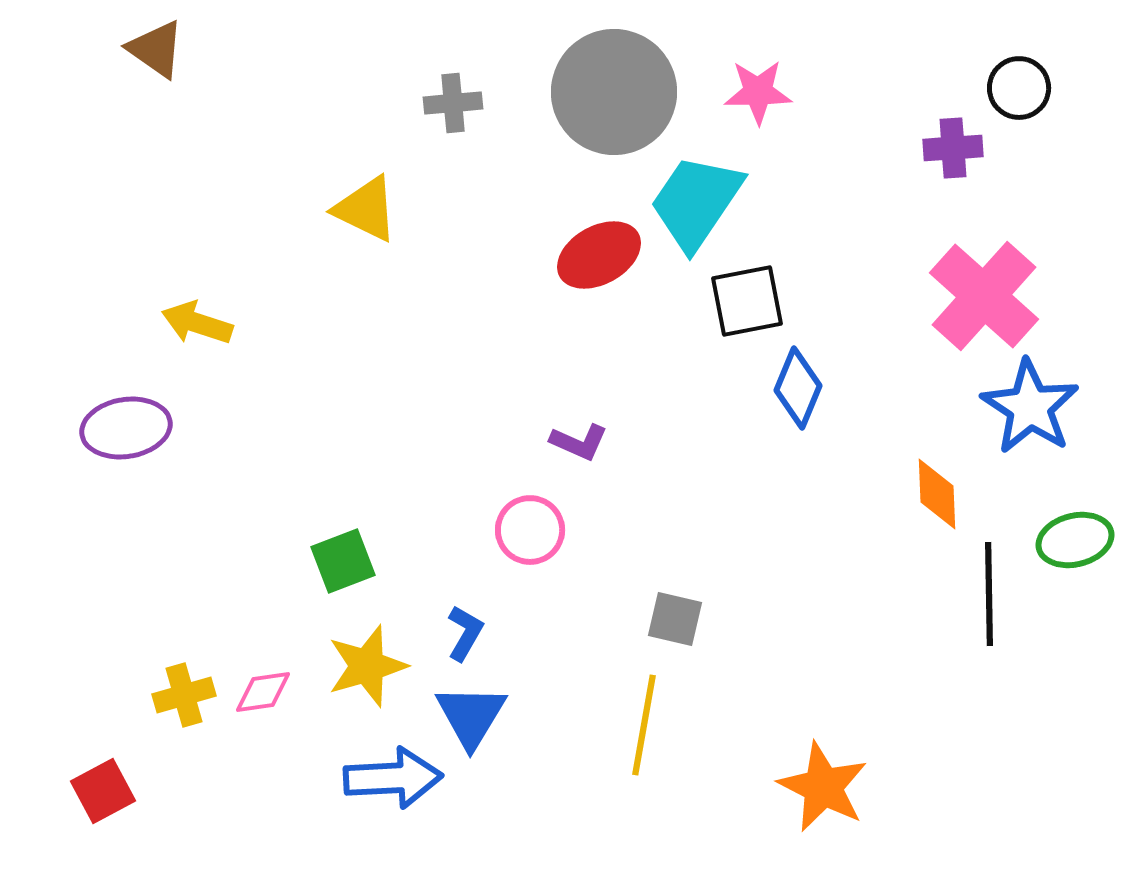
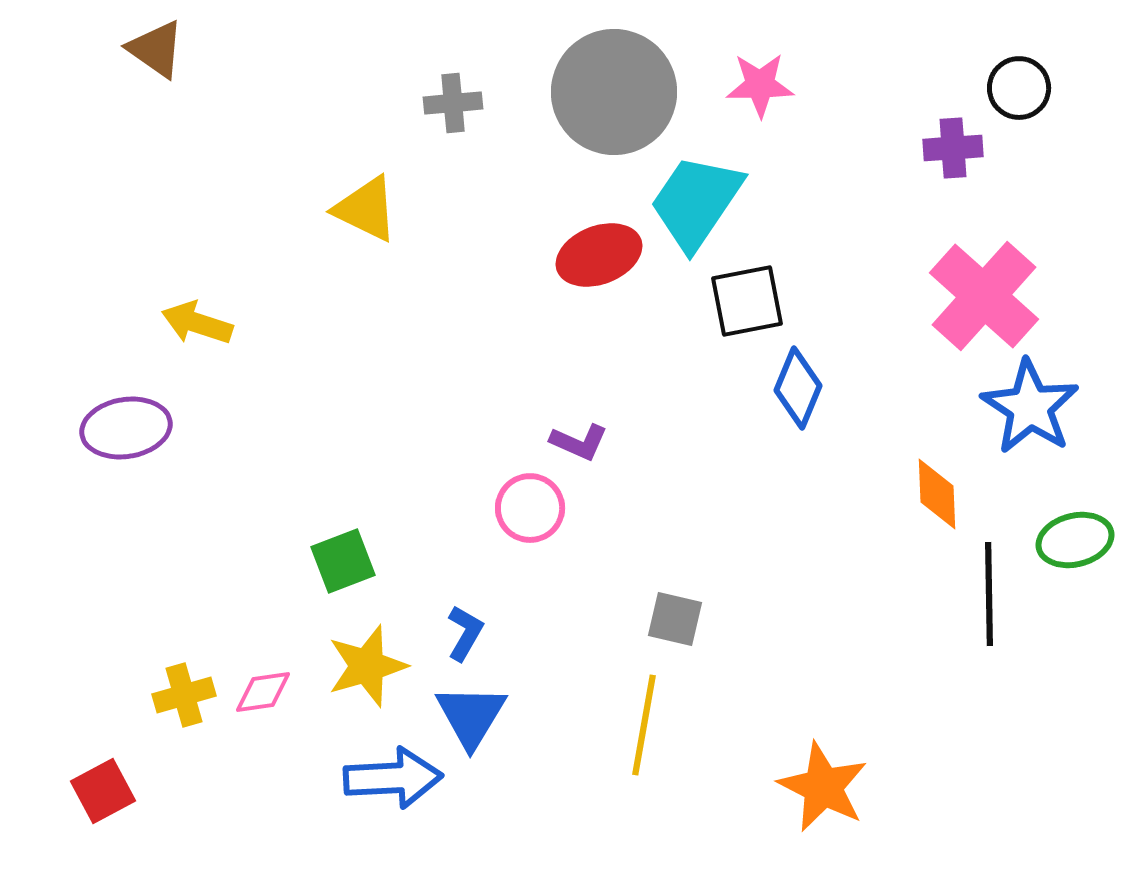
pink star: moved 2 px right, 7 px up
red ellipse: rotated 8 degrees clockwise
pink circle: moved 22 px up
